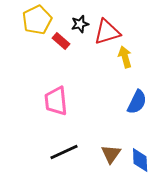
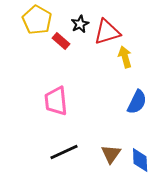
yellow pentagon: rotated 16 degrees counterclockwise
black star: rotated 12 degrees counterclockwise
